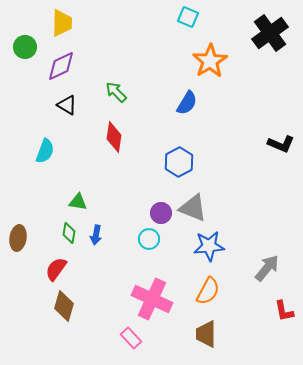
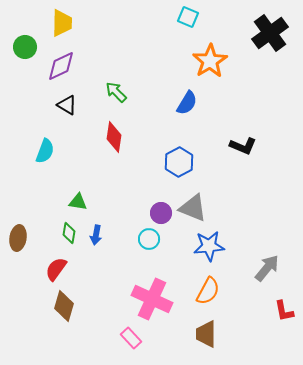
black L-shape: moved 38 px left, 2 px down
